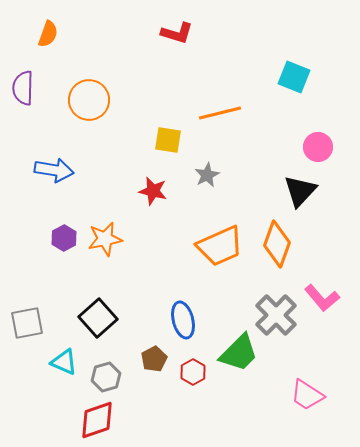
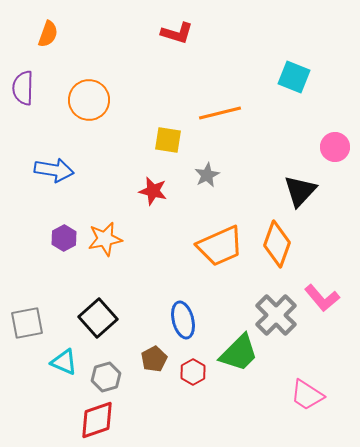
pink circle: moved 17 px right
